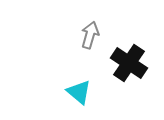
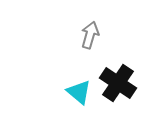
black cross: moved 11 px left, 20 px down
